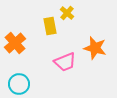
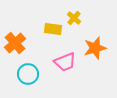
yellow cross: moved 7 px right, 5 px down
yellow rectangle: moved 3 px right, 3 px down; rotated 72 degrees counterclockwise
orange star: rotated 30 degrees counterclockwise
cyan circle: moved 9 px right, 10 px up
